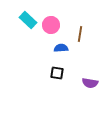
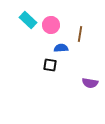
black square: moved 7 px left, 8 px up
